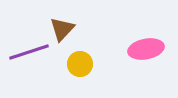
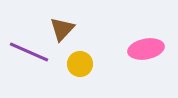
purple line: rotated 42 degrees clockwise
